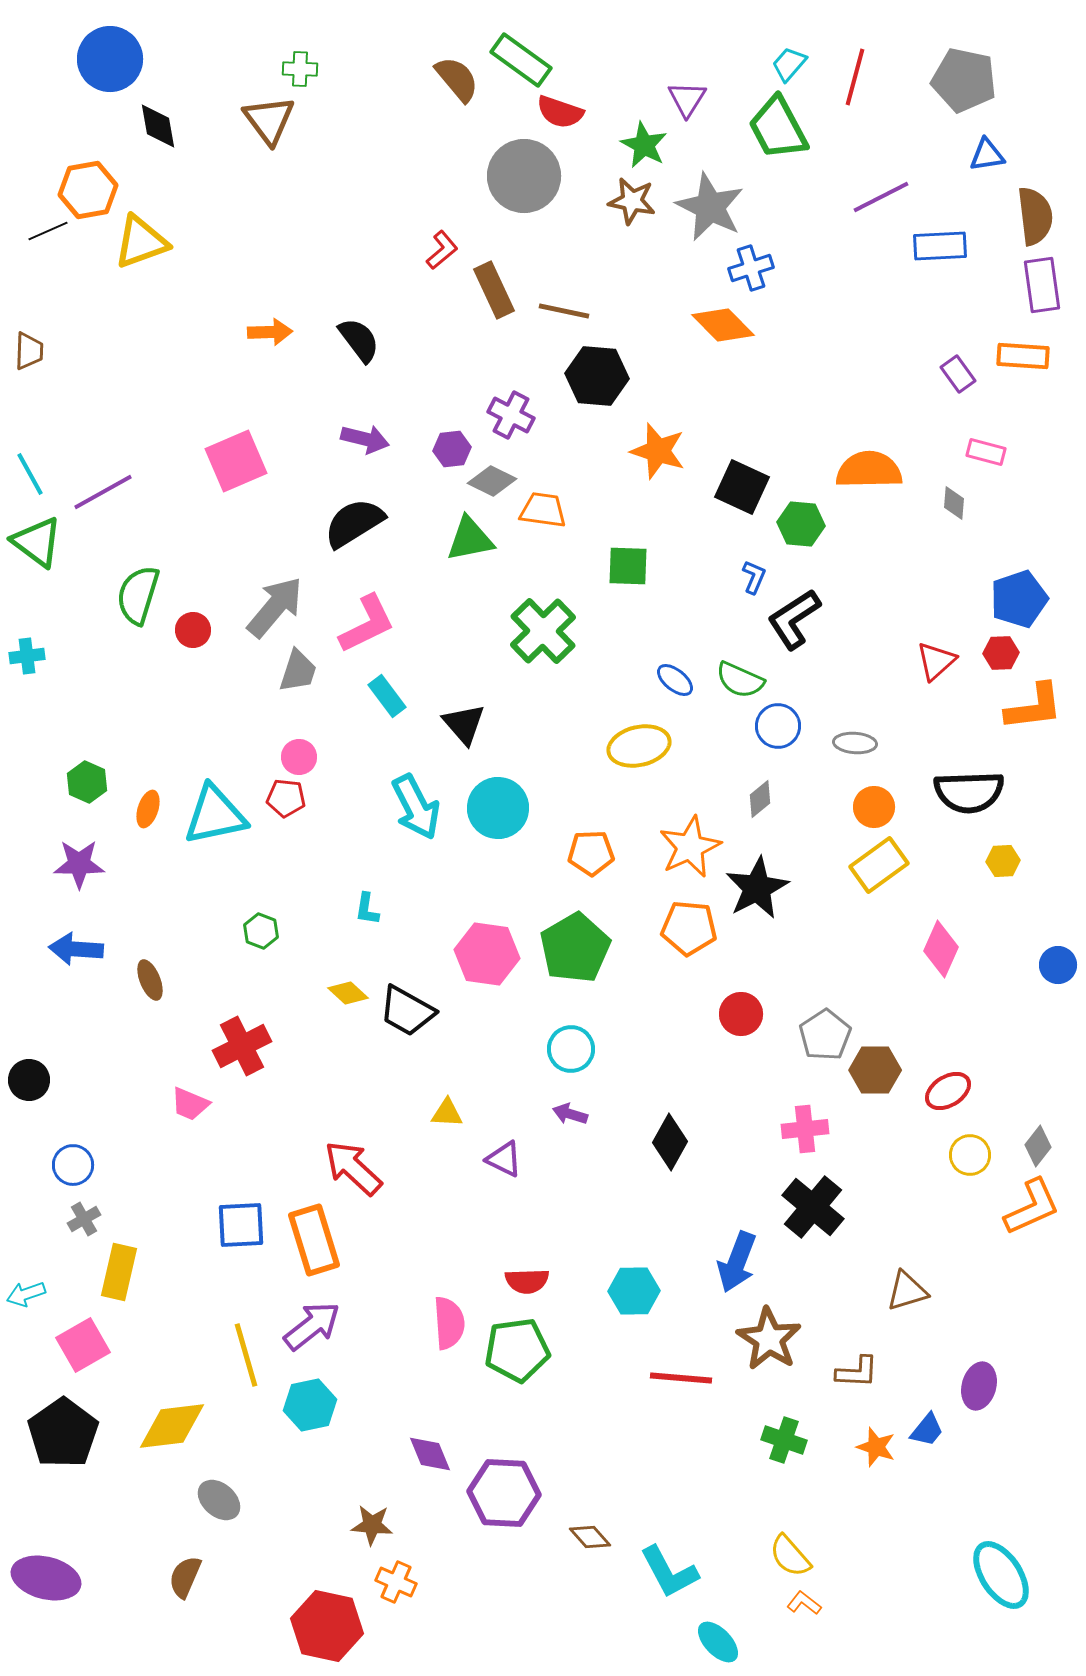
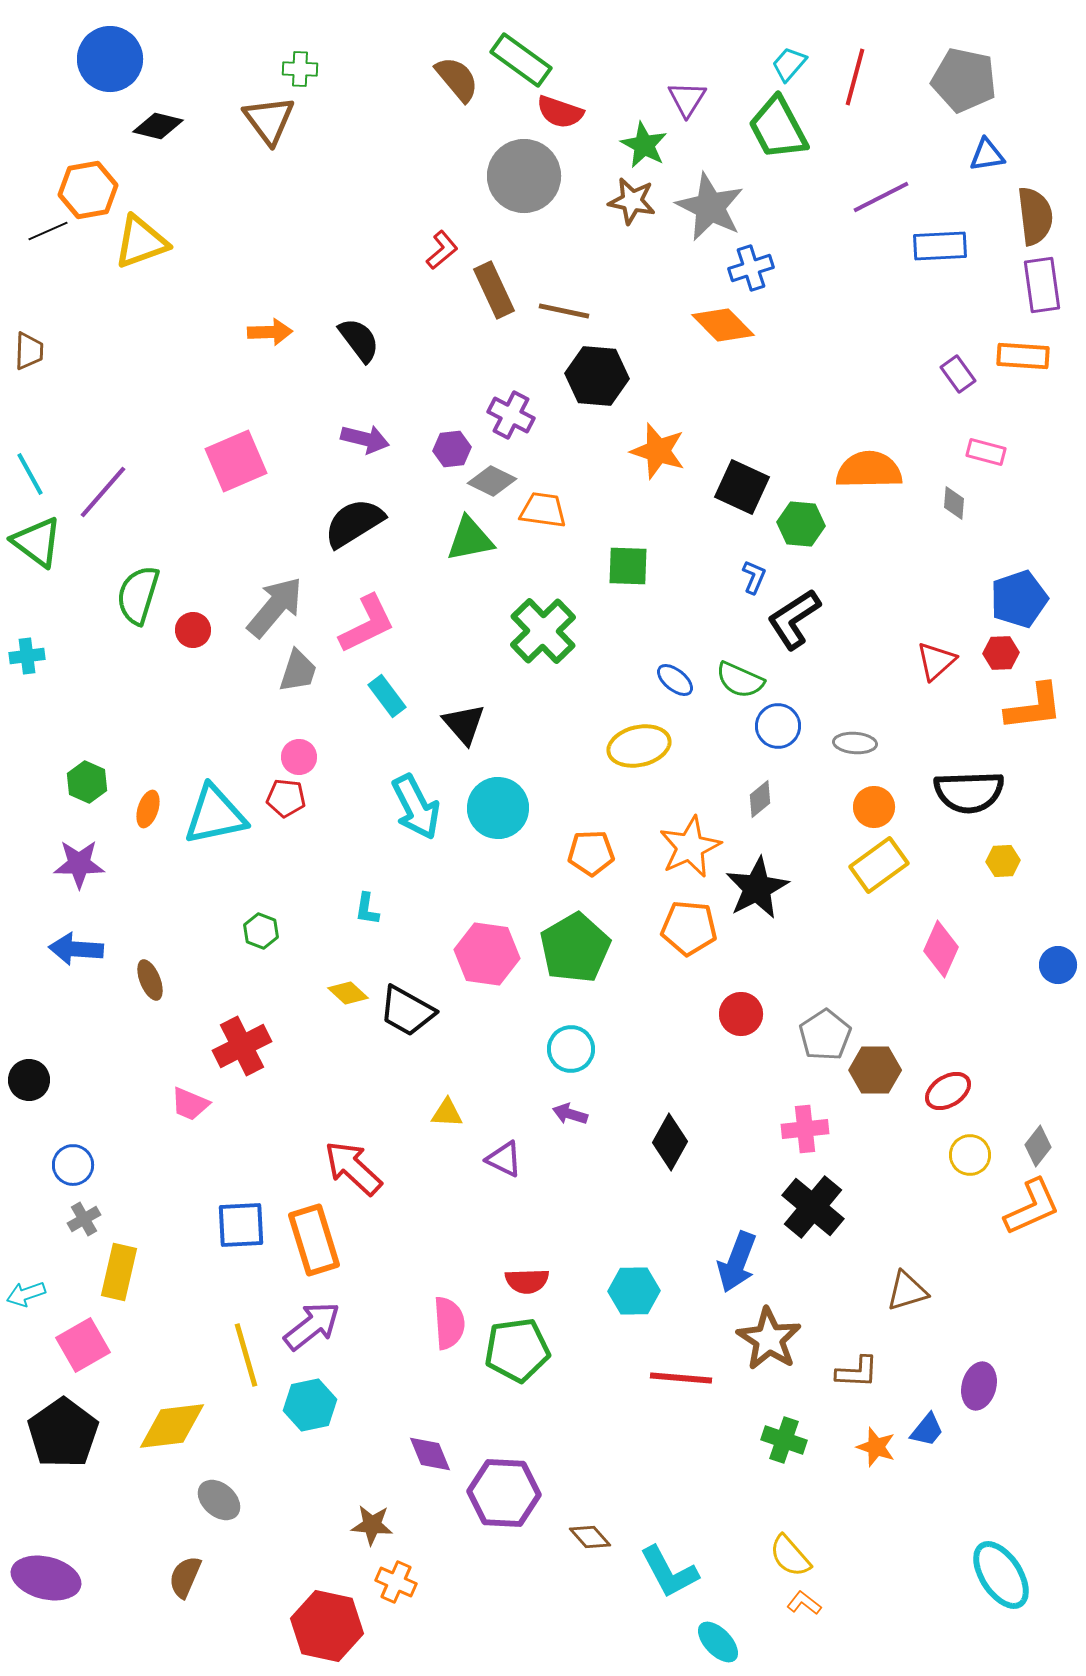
black diamond at (158, 126): rotated 66 degrees counterclockwise
purple line at (103, 492): rotated 20 degrees counterclockwise
